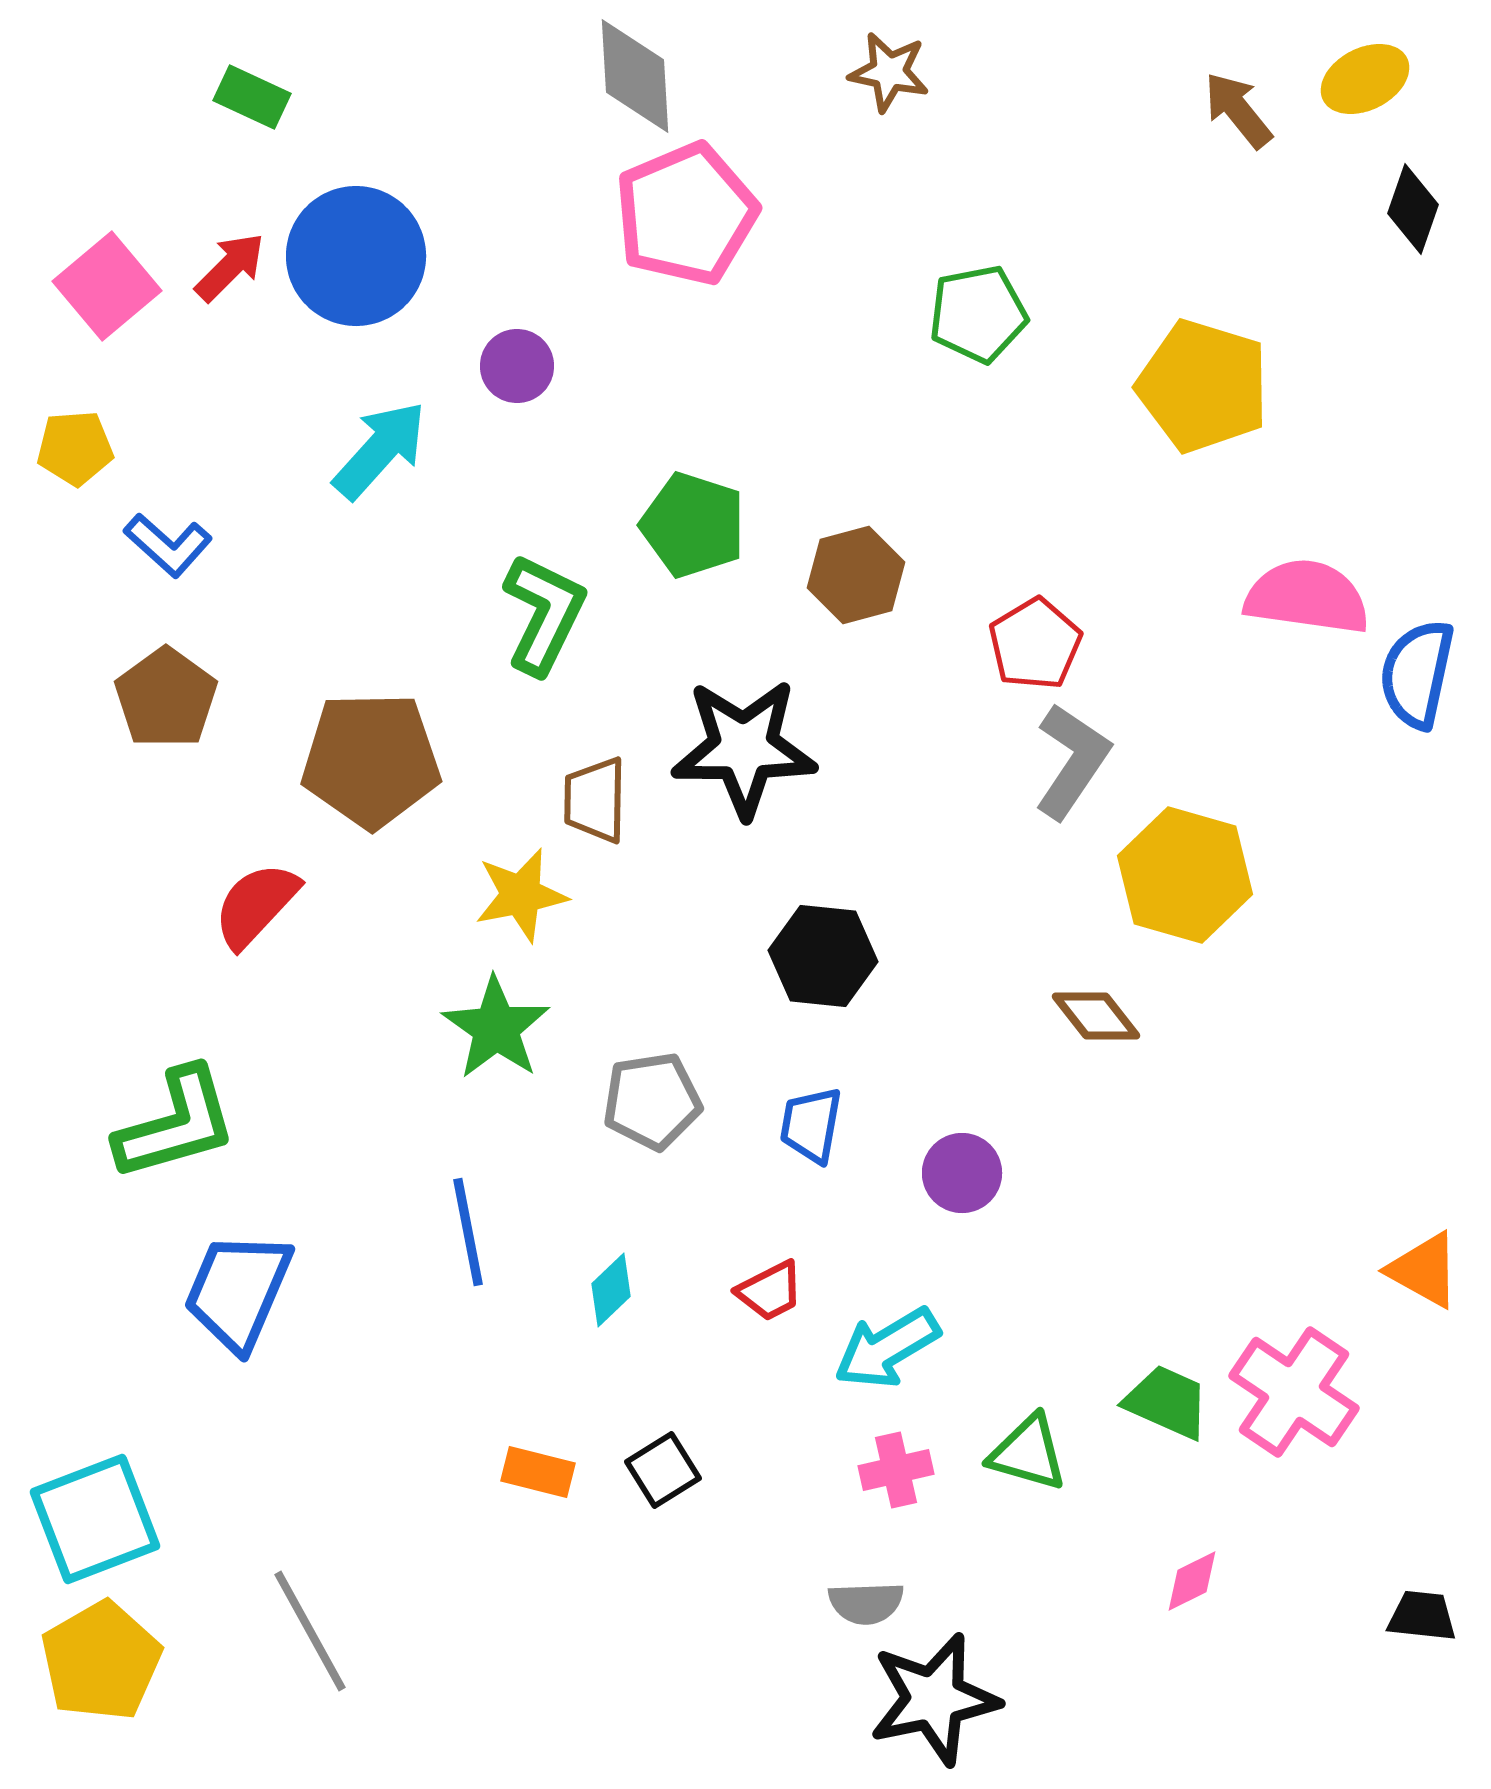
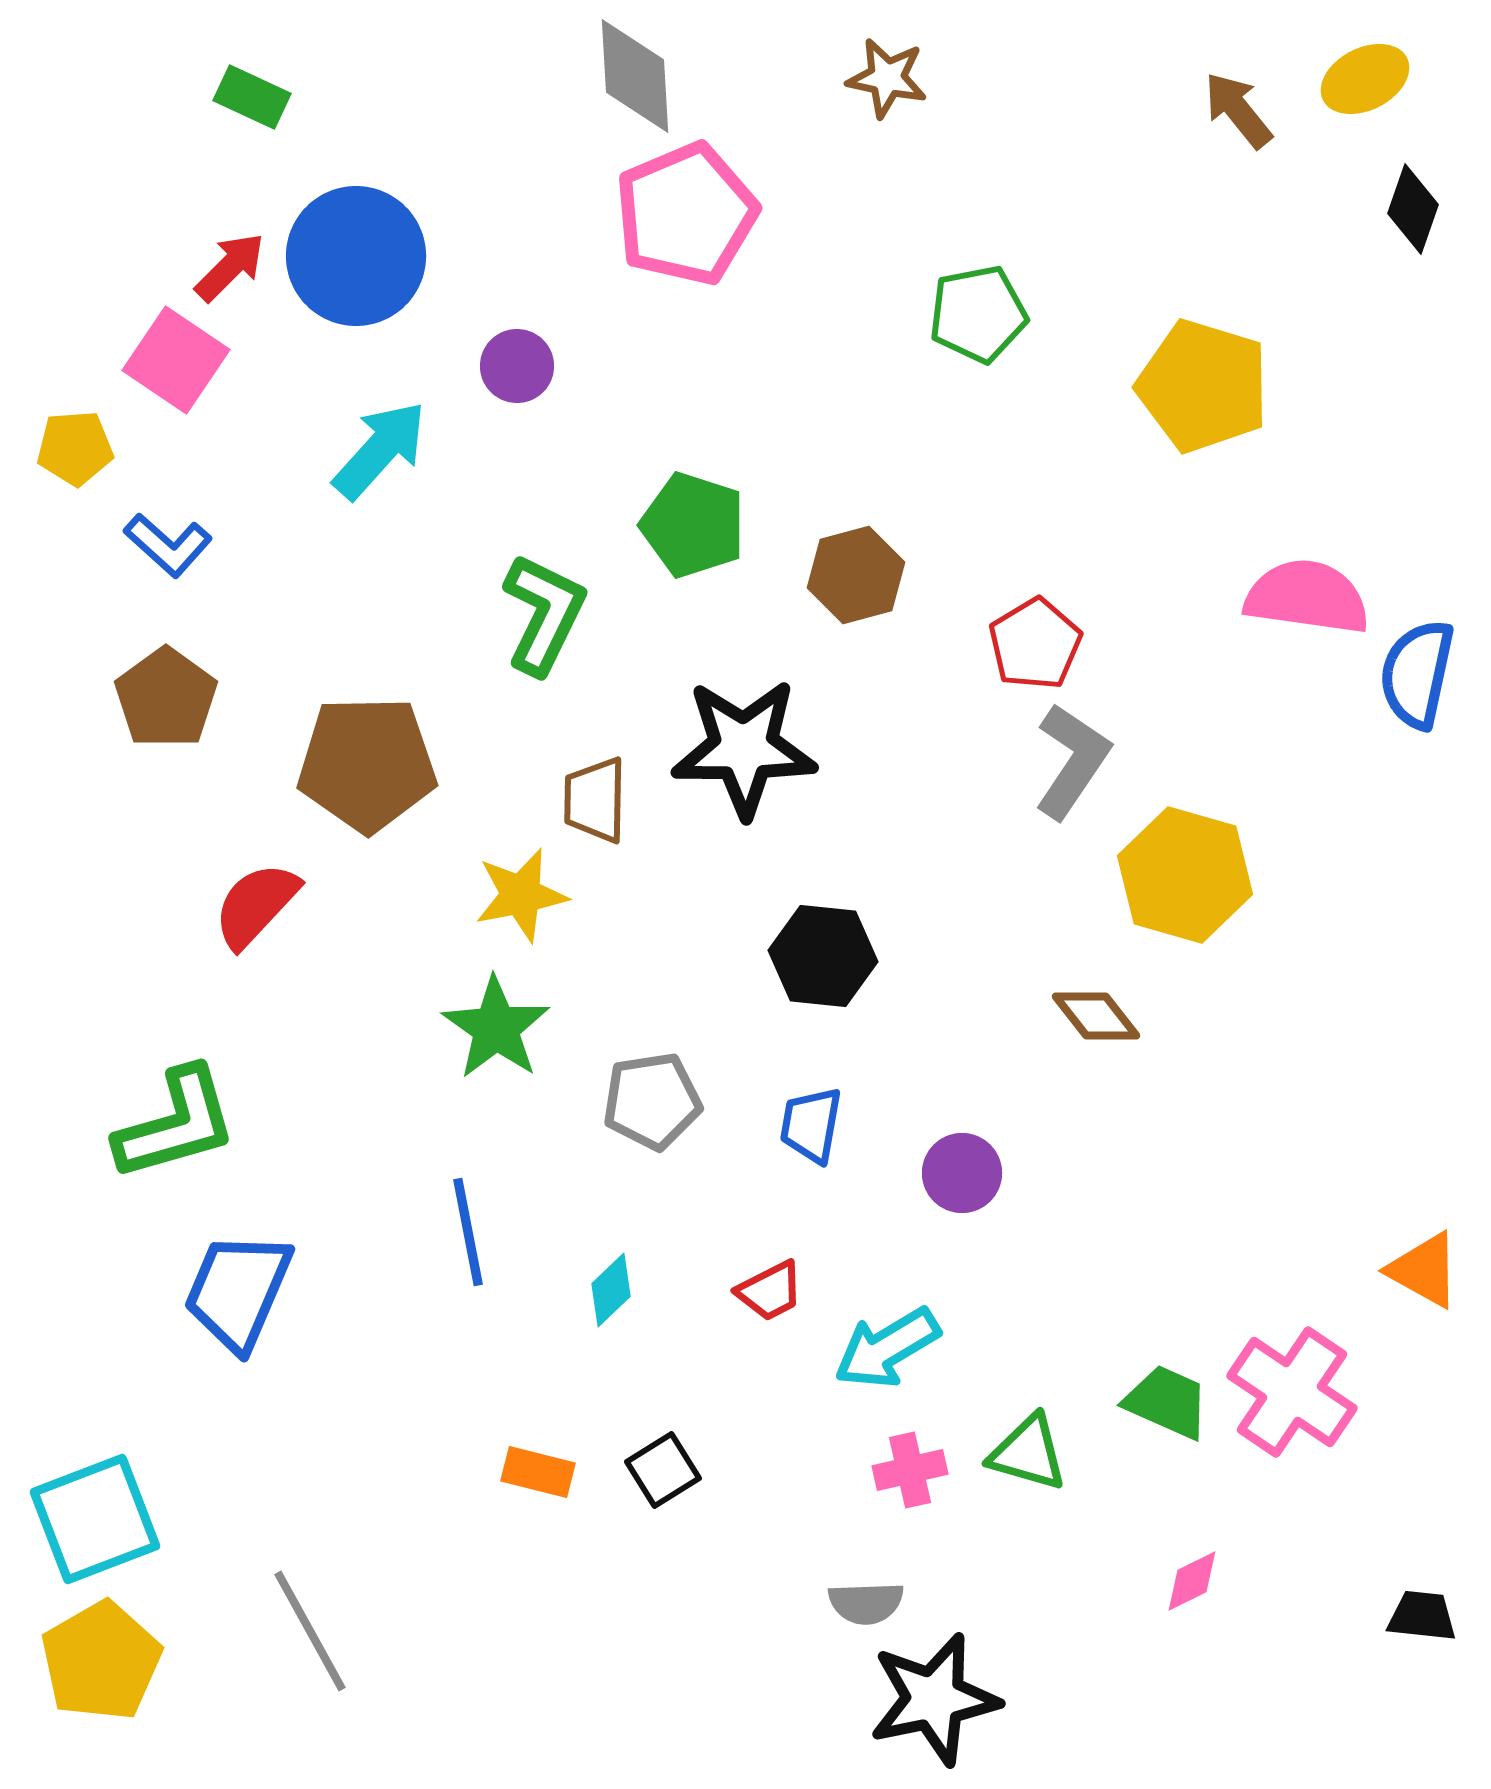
brown star at (889, 72): moved 2 px left, 6 px down
pink square at (107, 286): moved 69 px right, 74 px down; rotated 16 degrees counterclockwise
brown pentagon at (371, 760): moved 4 px left, 4 px down
pink cross at (1294, 1392): moved 2 px left
pink cross at (896, 1470): moved 14 px right
